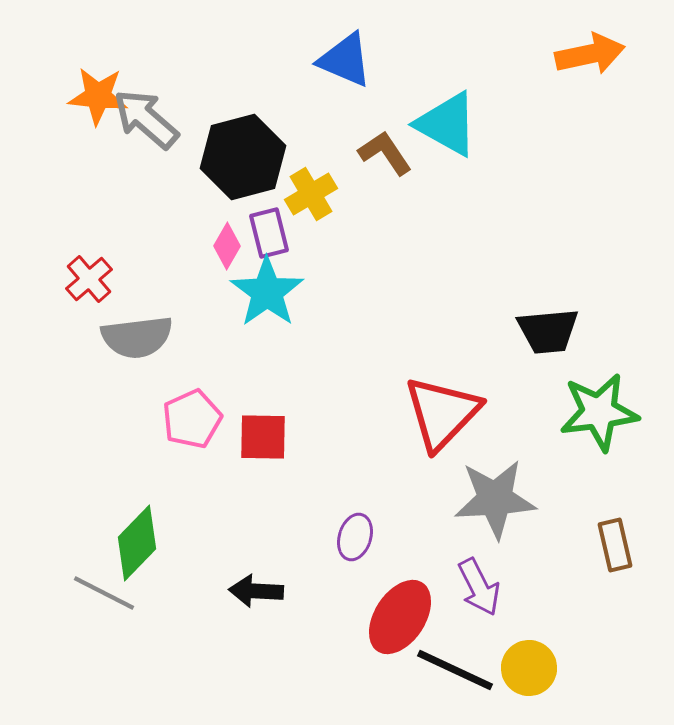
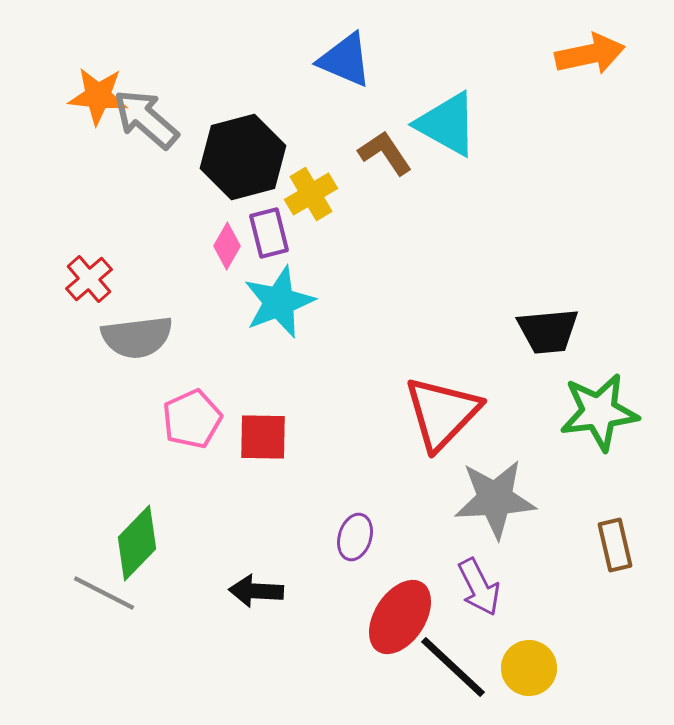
cyan star: moved 12 px right, 10 px down; rotated 14 degrees clockwise
black line: moved 2 px left, 3 px up; rotated 18 degrees clockwise
